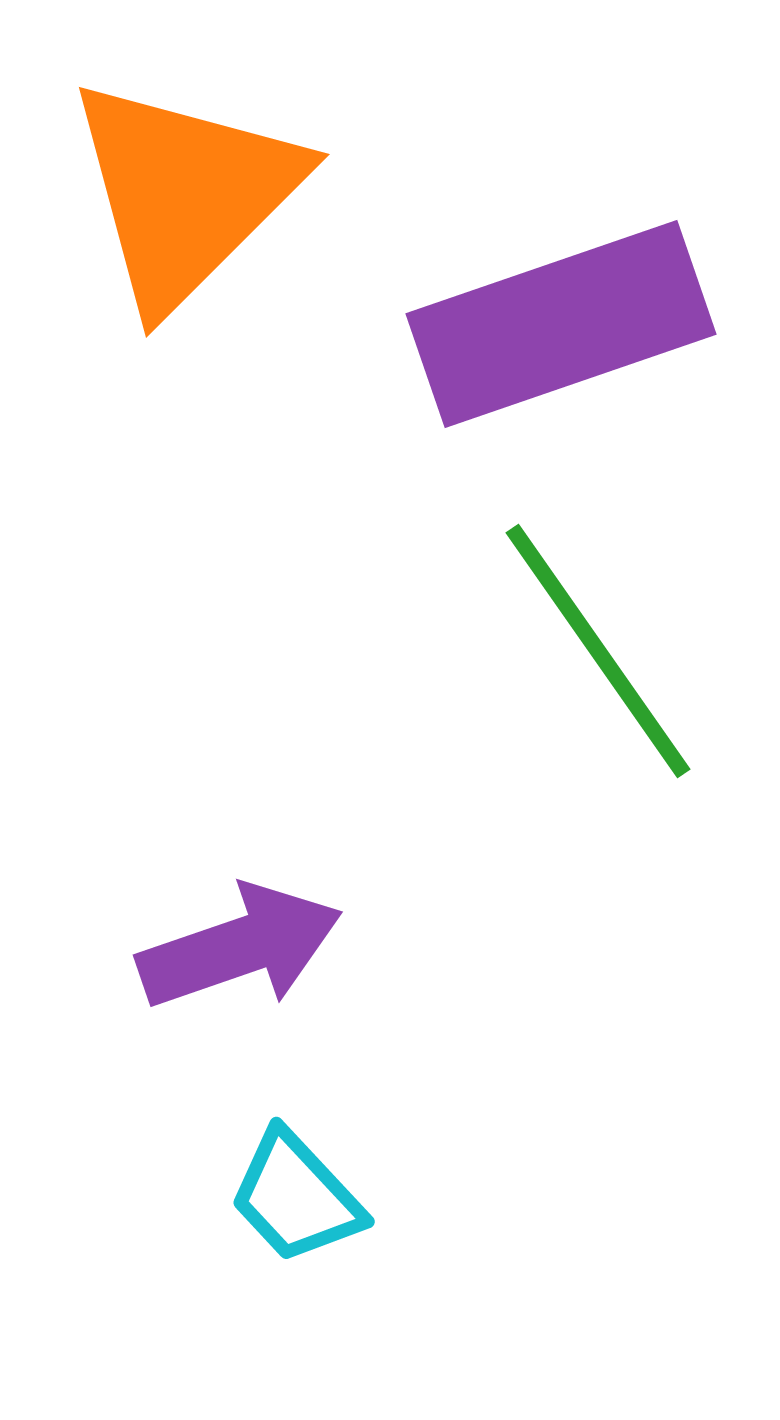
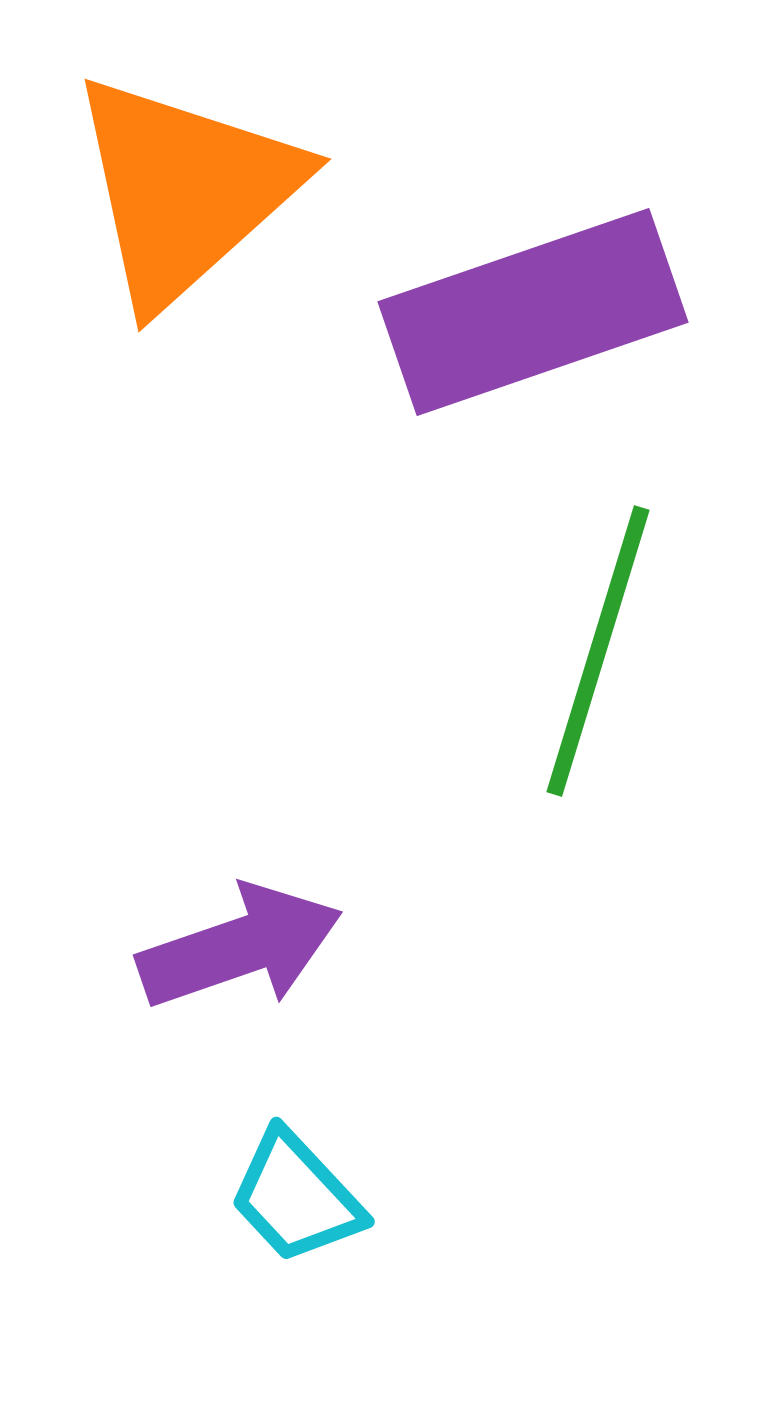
orange triangle: moved 3 px up; rotated 3 degrees clockwise
purple rectangle: moved 28 px left, 12 px up
green line: rotated 52 degrees clockwise
